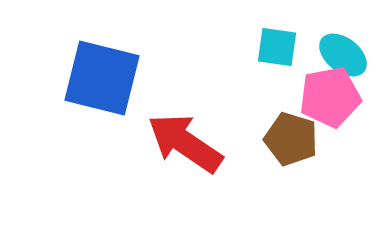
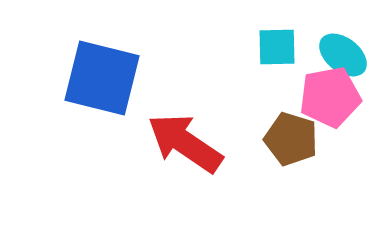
cyan square: rotated 9 degrees counterclockwise
